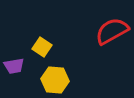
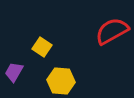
purple trapezoid: moved 6 px down; rotated 130 degrees clockwise
yellow hexagon: moved 6 px right, 1 px down
